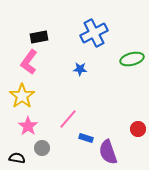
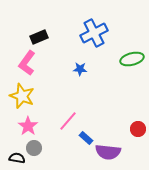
black rectangle: rotated 12 degrees counterclockwise
pink L-shape: moved 2 px left, 1 px down
yellow star: rotated 15 degrees counterclockwise
pink line: moved 2 px down
blue rectangle: rotated 24 degrees clockwise
gray circle: moved 8 px left
purple semicircle: rotated 65 degrees counterclockwise
